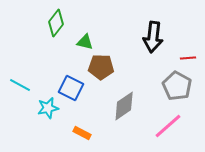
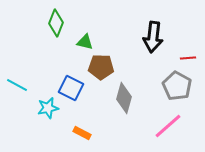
green diamond: rotated 16 degrees counterclockwise
cyan line: moved 3 px left
gray diamond: moved 8 px up; rotated 40 degrees counterclockwise
